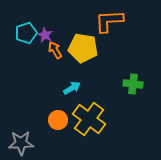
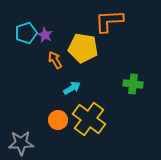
orange arrow: moved 10 px down
